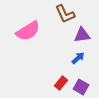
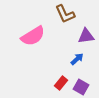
pink semicircle: moved 5 px right, 5 px down
purple triangle: moved 4 px right, 1 px down
blue arrow: moved 1 px left, 1 px down
